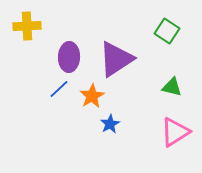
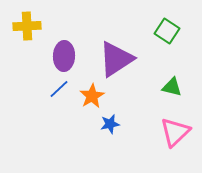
purple ellipse: moved 5 px left, 1 px up
blue star: rotated 18 degrees clockwise
pink triangle: rotated 12 degrees counterclockwise
